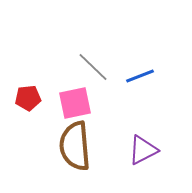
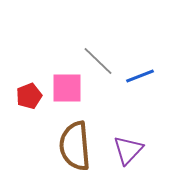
gray line: moved 5 px right, 6 px up
red pentagon: moved 1 px right, 2 px up; rotated 15 degrees counterclockwise
pink square: moved 8 px left, 15 px up; rotated 12 degrees clockwise
purple triangle: moved 15 px left; rotated 20 degrees counterclockwise
